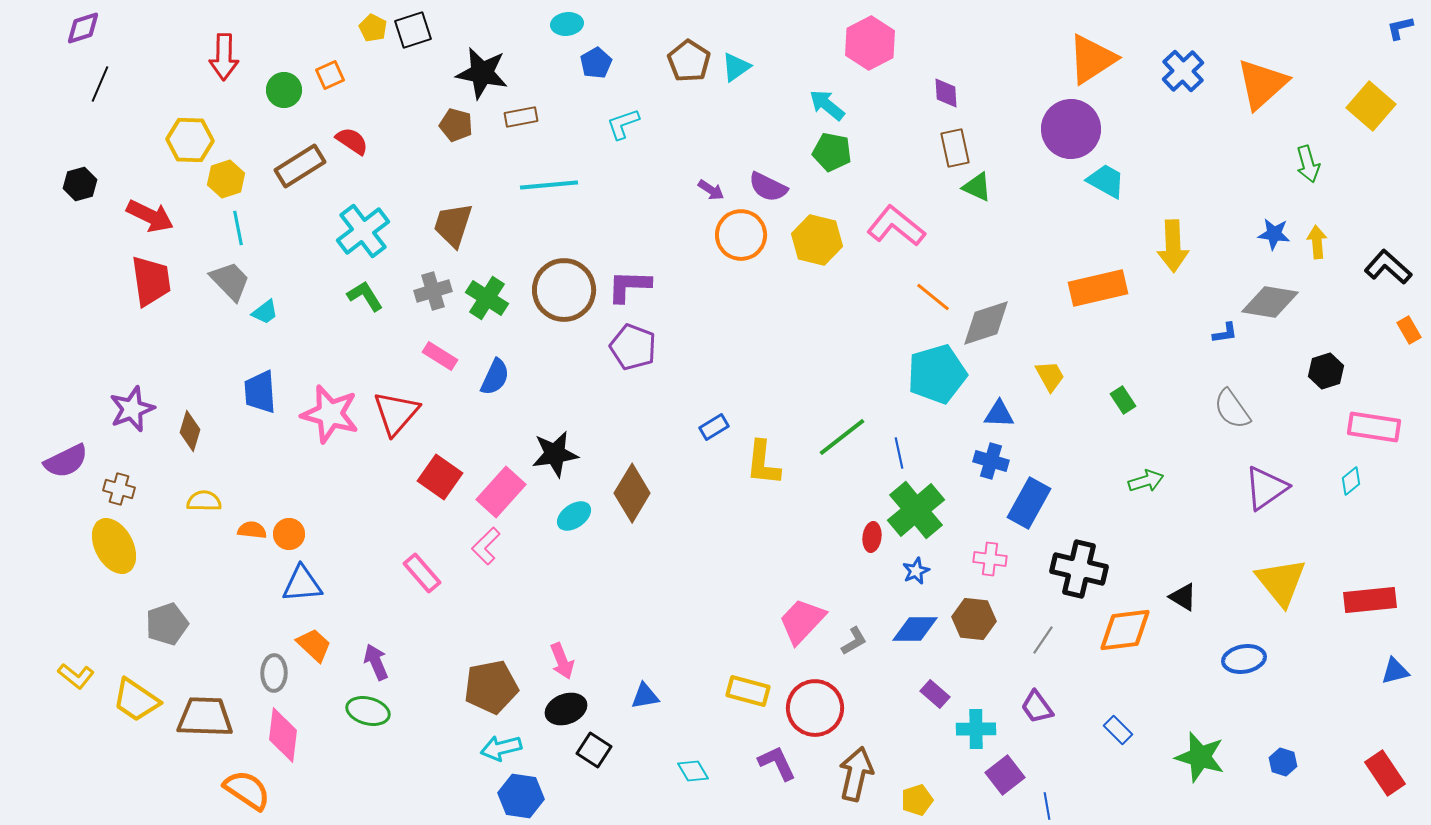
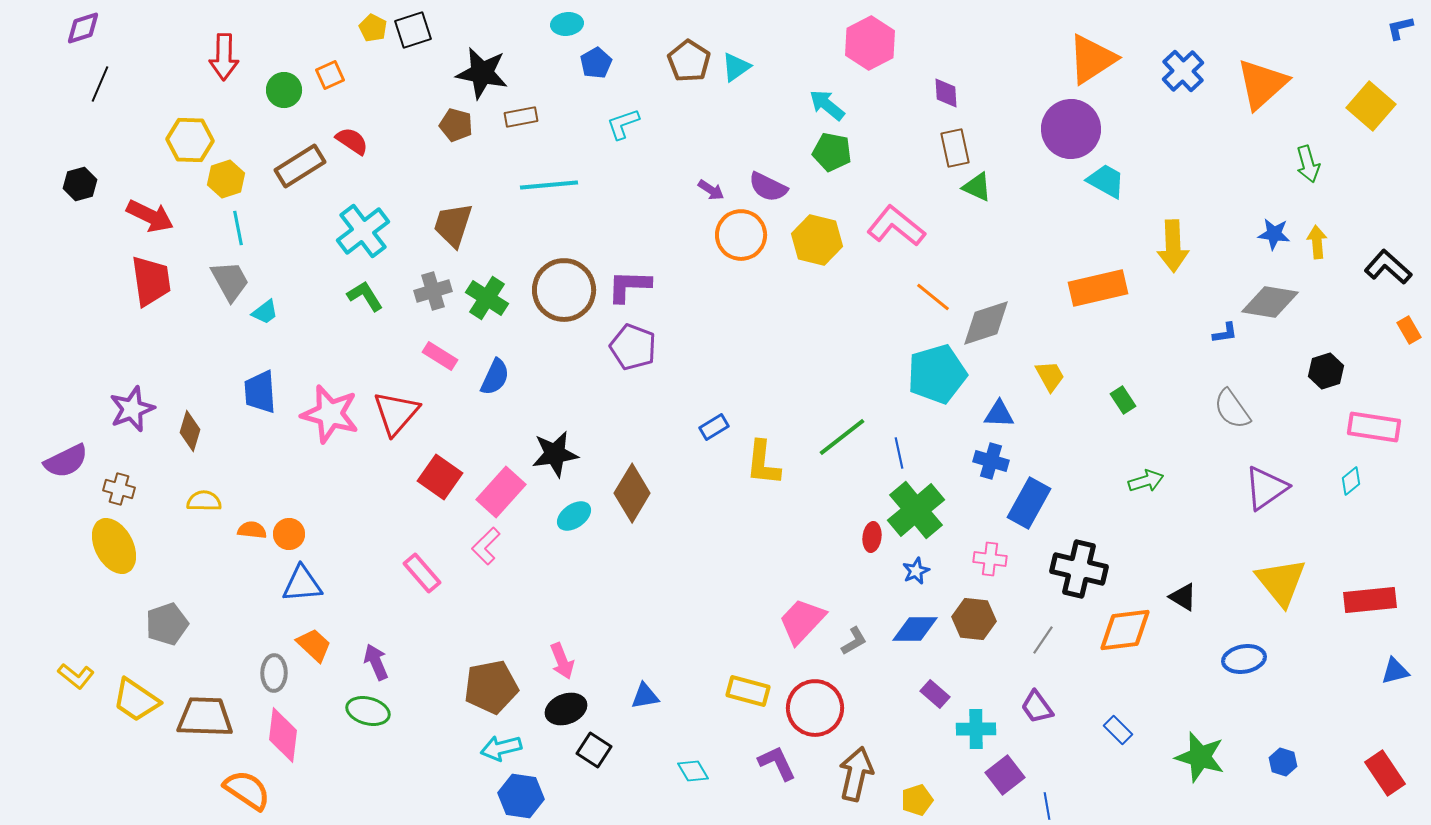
gray trapezoid at (230, 281): rotated 15 degrees clockwise
